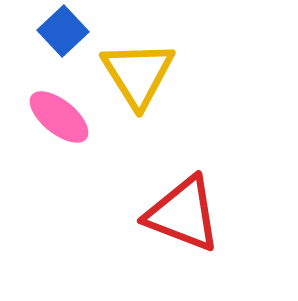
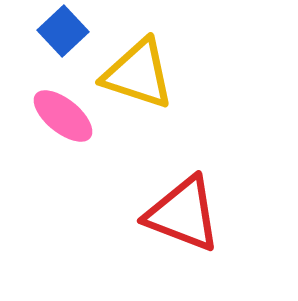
yellow triangle: rotated 40 degrees counterclockwise
pink ellipse: moved 4 px right, 1 px up
